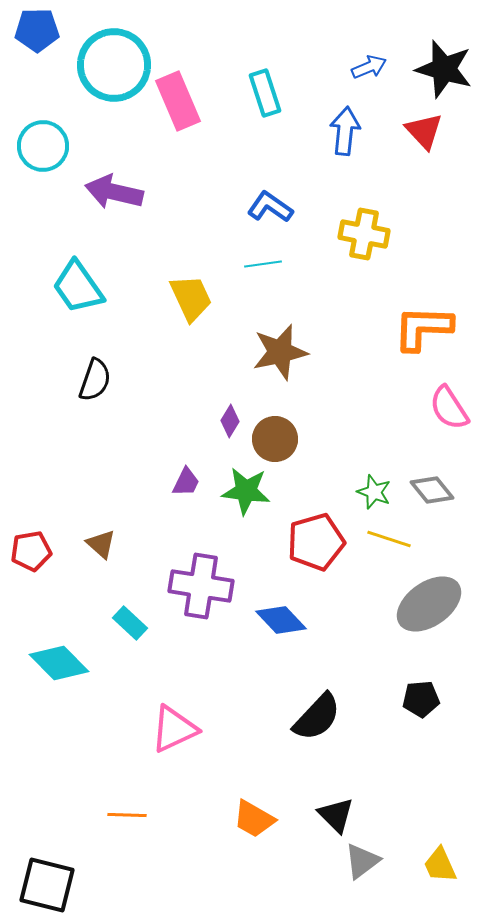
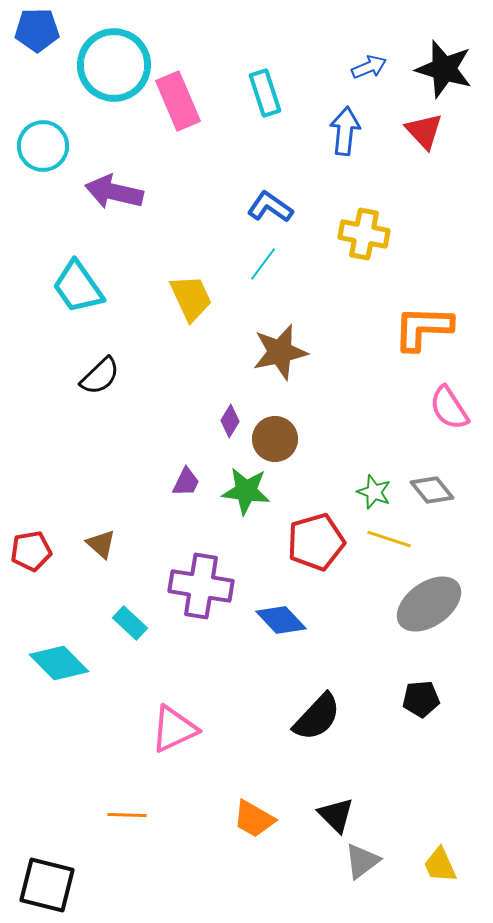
cyan line at (263, 264): rotated 45 degrees counterclockwise
black semicircle at (95, 380): moved 5 px right, 4 px up; rotated 27 degrees clockwise
